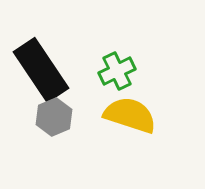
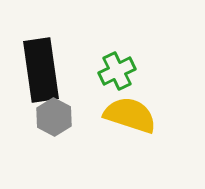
black rectangle: rotated 26 degrees clockwise
gray hexagon: rotated 9 degrees counterclockwise
